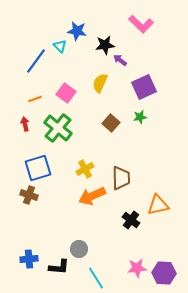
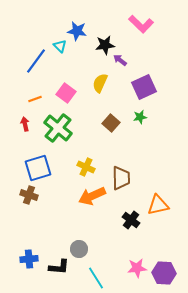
yellow cross: moved 1 px right, 2 px up; rotated 36 degrees counterclockwise
